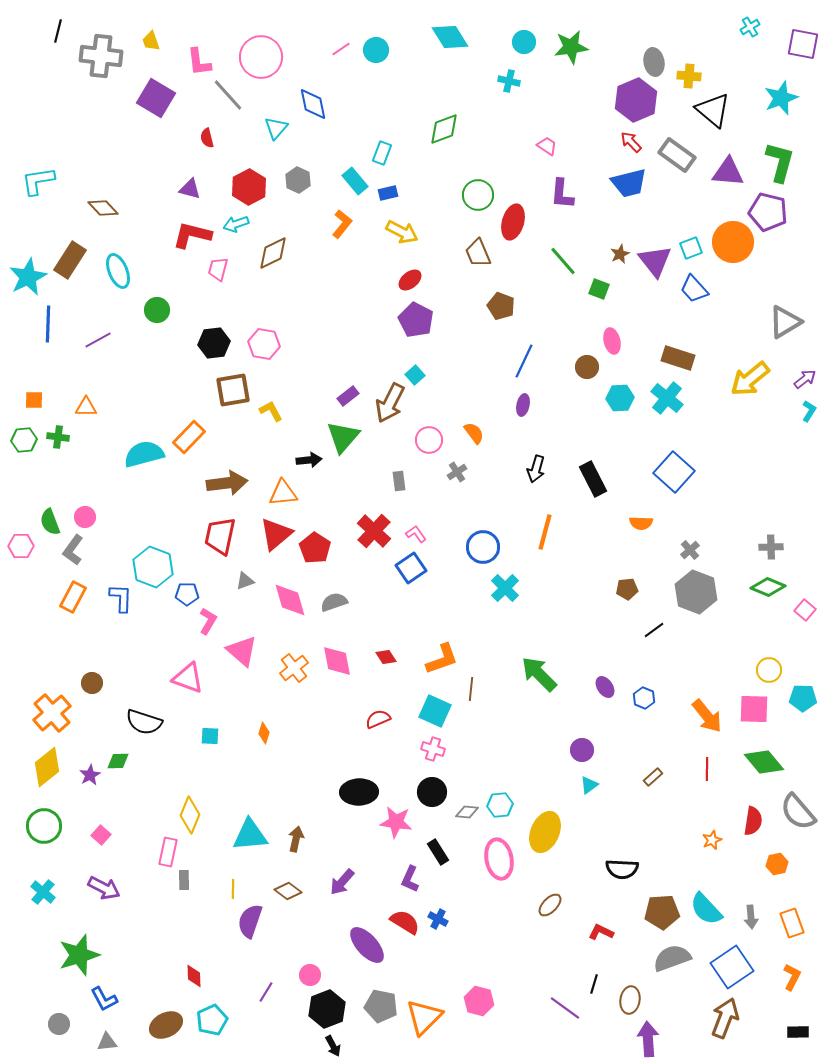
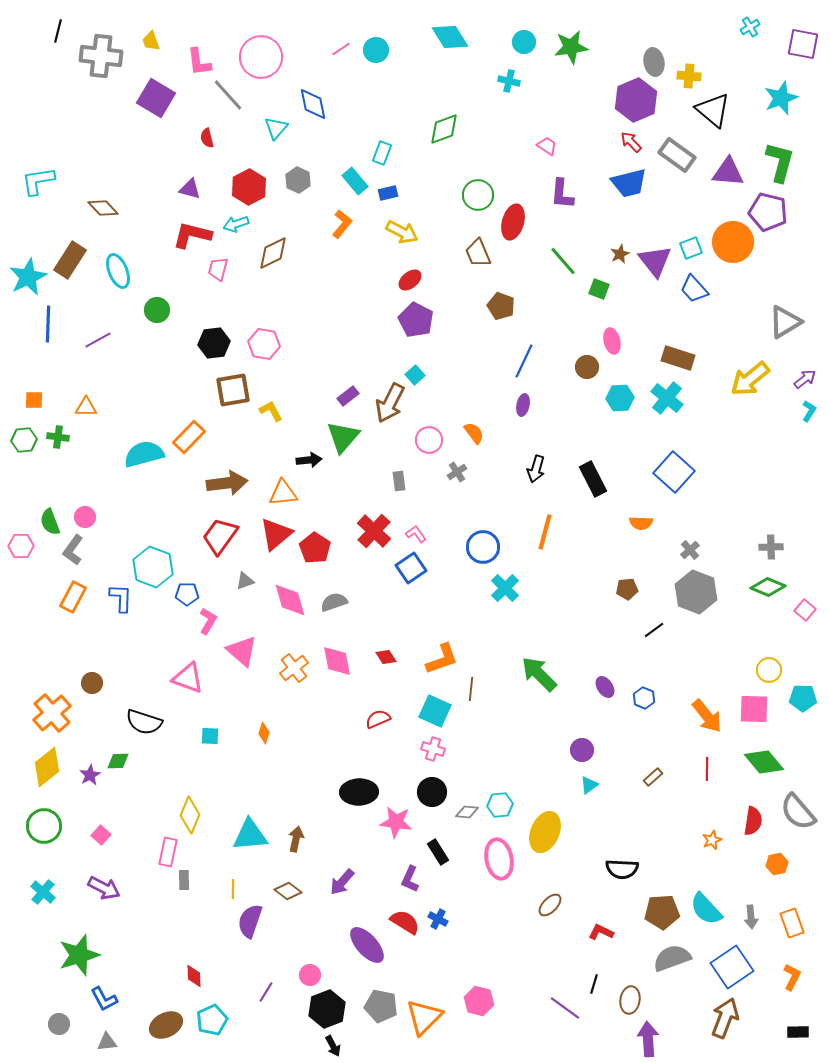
red trapezoid at (220, 536): rotated 24 degrees clockwise
